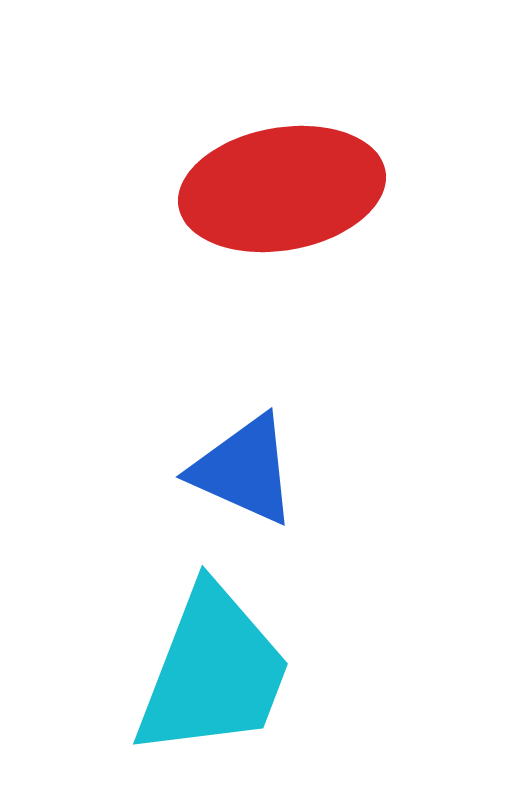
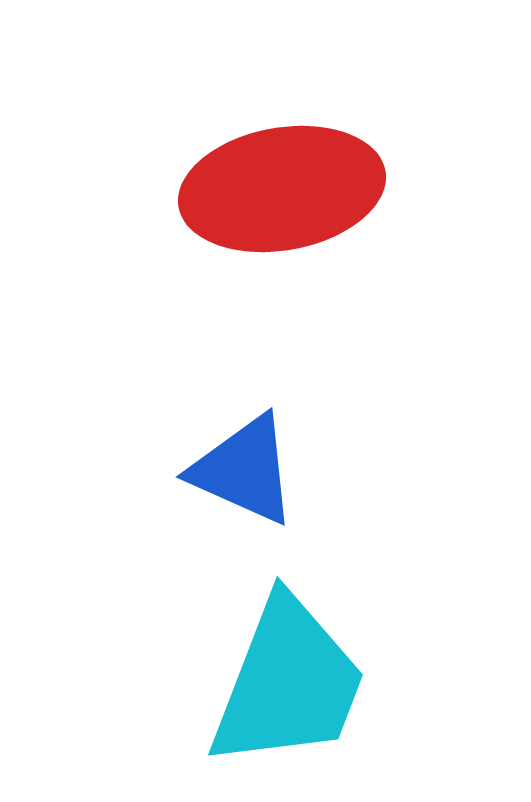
cyan trapezoid: moved 75 px right, 11 px down
